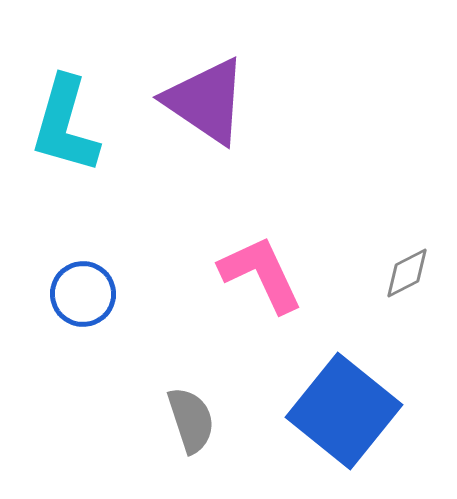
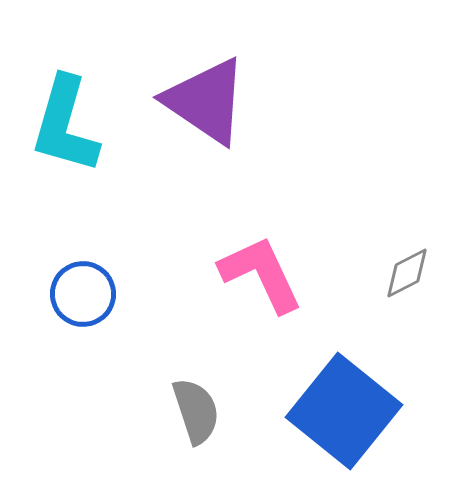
gray semicircle: moved 5 px right, 9 px up
